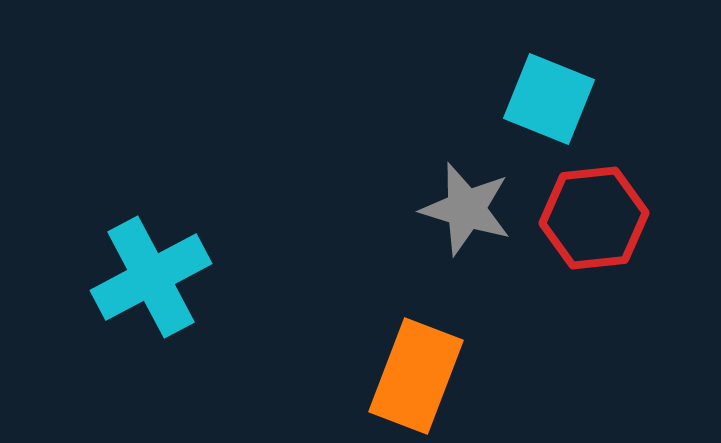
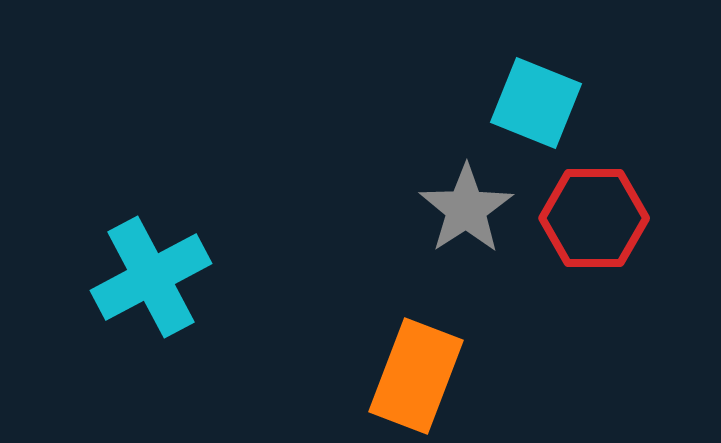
cyan square: moved 13 px left, 4 px down
gray star: rotated 22 degrees clockwise
red hexagon: rotated 6 degrees clockwise
